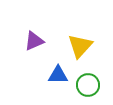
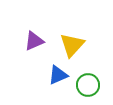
yellow triangle: moved 8 px left, 1 px up
blue triangle: rotated 25 degrees counterclockwise
